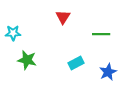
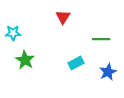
green line: moved 5 px down
green star: moved 2 px left; rotated 18 degrees clockwise
